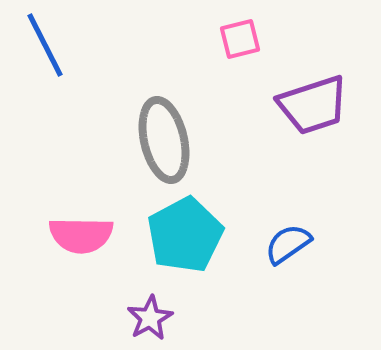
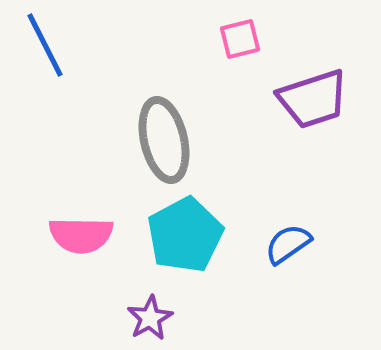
purple trapezoid: moved 6 px up
